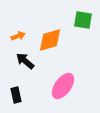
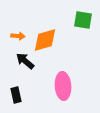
orange arrow: rotated 24 degrees clockwise
orange diamond: moved 5 px left
pink ellipse: rotated 40 degrees counterclockwise
